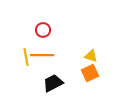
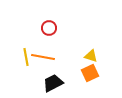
red circle: moved 6 px right, 2 px up
orange line: moved 1 px right, 2 px down; rotated 10 degrees clockwise
